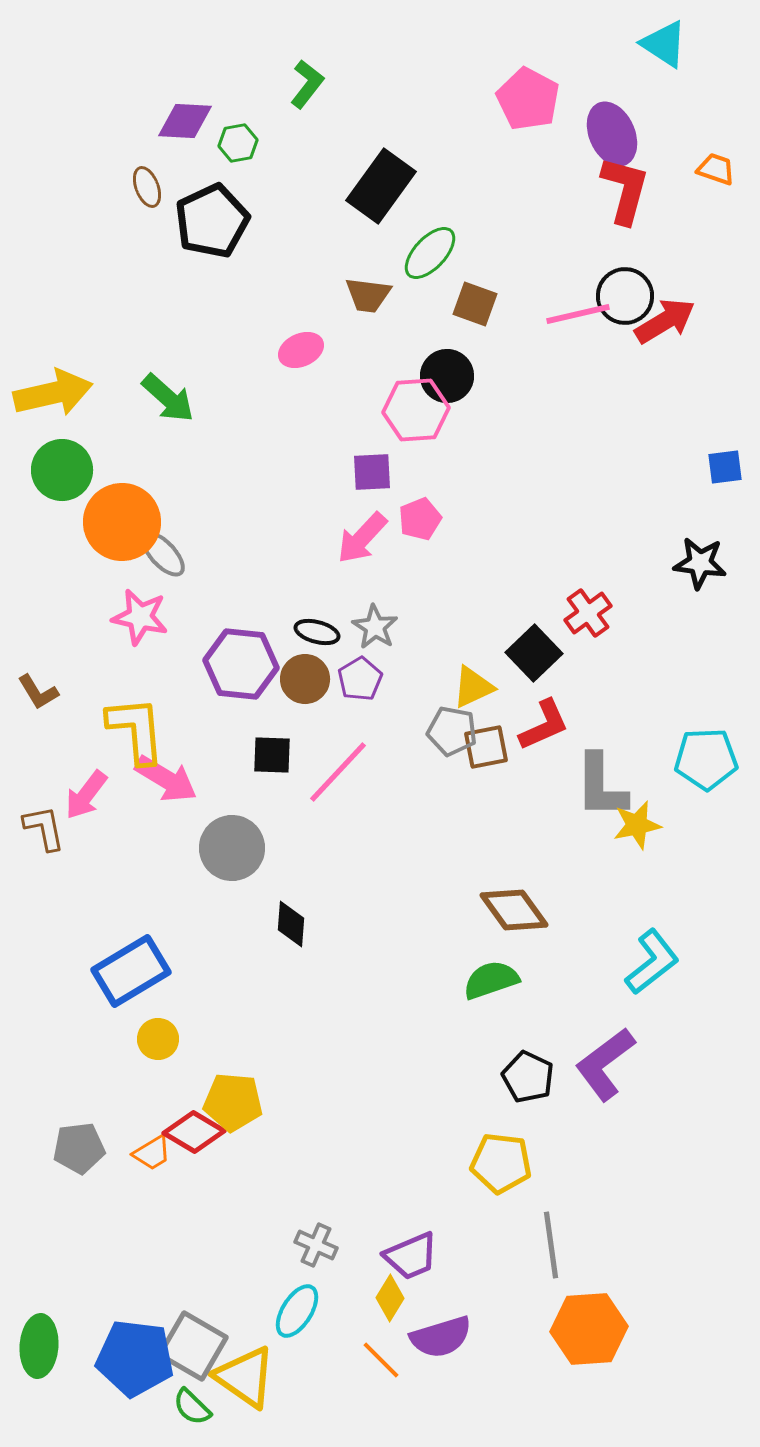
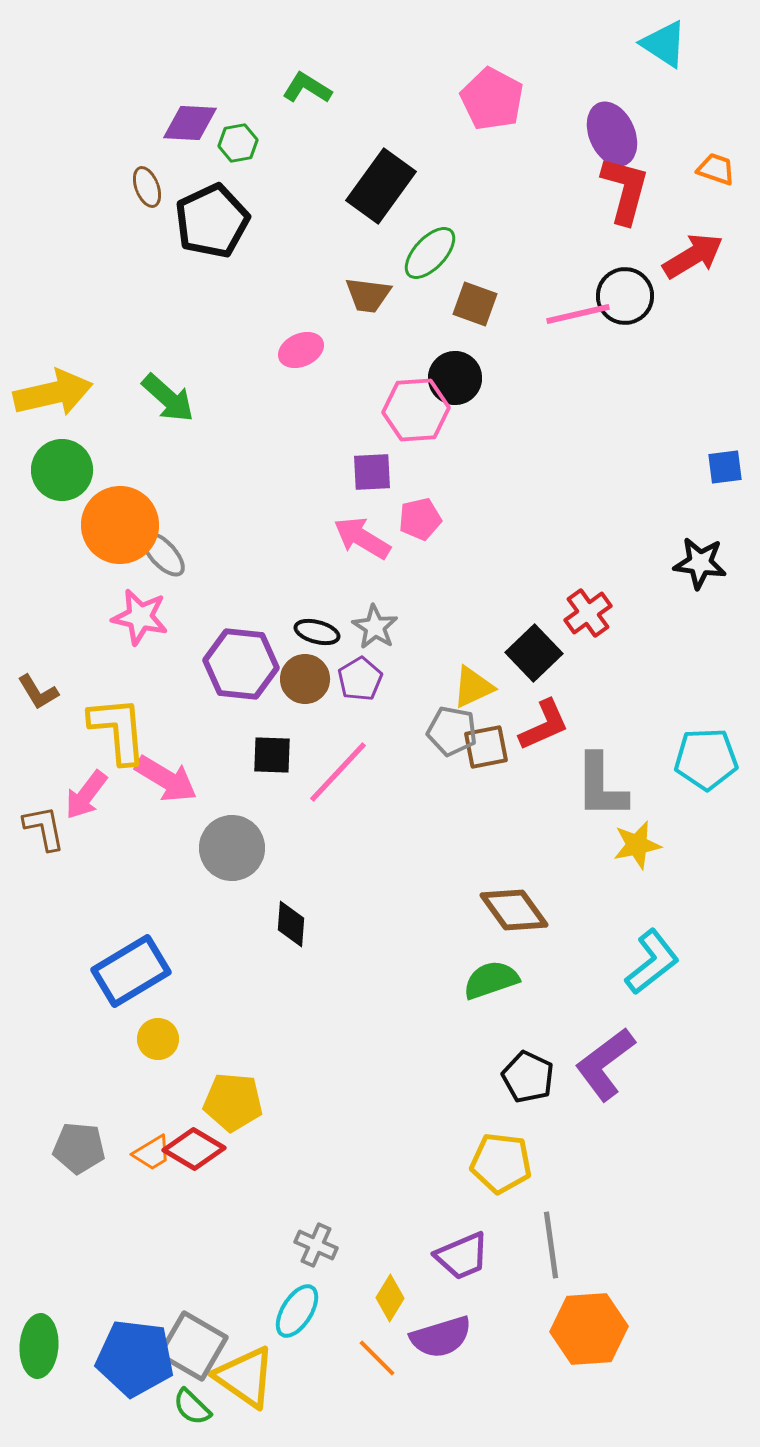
green L-shape at (307, 84): moved 4 px down; rotated 96 degrees counterclockwise
pink pentagon at (528, 99): moved 36 px left
purple diamond at (185, 121): moved 5 px right, 2 px down
red arrow at (665, 321): moved 28 px right, 65 px up
black circle at (447, 376): moved 8 px right, 2 px down
pink pentagon at (420, 519): rotated 9 degrees clockwise
orange circle at (122, 522): moved 2 px left, 3 px down
pink arrow at (362, 538): rotated 78 degrees clockwise
yellow L-shape at (136, 730): moved 18 px left
yellow star at (637, 825): moved 20 px down
red diamond at (194, 1132): moved 17 px down
gray pentagon at (79, 1148): rotated 12 degrees clockwise
purple trapezoid at (411, 1256): moved 51 px right
orange line at (381, 1360): moved 4 px left, 2 px up
